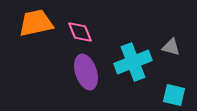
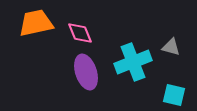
pink diamond: moved 1 px down
